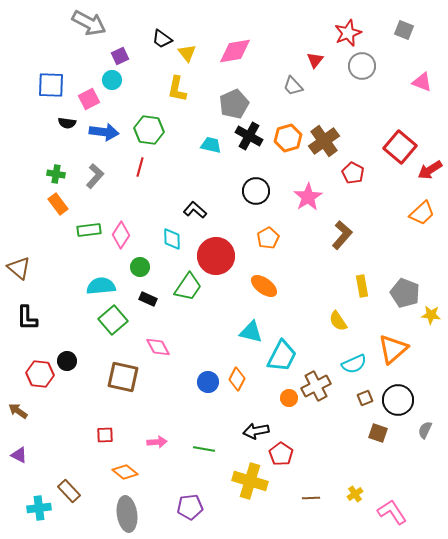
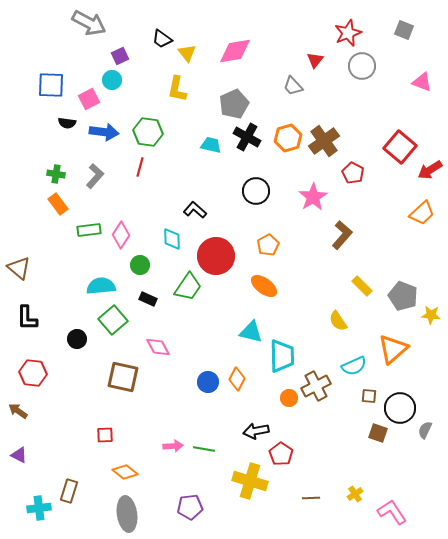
green hexagon at (149, 130): moved 1 px left, 2 px down
black cross at (249, 136): moved 2 px left, 1 px down
pink star at (308, 197): moved 5 px right
orange pentagon at (268, 238): moved 7 px down
green circle at (140, 267): moved 2 px up
yellow rectangle at (362, 286): rotated 35 degrees counterclockwise
gray pentagon at (405, 293): moved 2 px left, 3 px down
cyan trapezoid at (282, 356): rotated 28 degrees counterclockwise
black circle at (67, 361): moved 10 px right, 22 px up
cyan semicircle at (354, 364): moved 2 px down
red hexagon at (40, 374): moved 7 px left, 1 px up
brown square at (365, 398): moved 4 px right, 2 px up; rotated 28 degrees clockwise
black circle at (398, 400): moved 2 px right, 8 px down
pink arrow at (157, 442): moved 16 px right, 4 px down
brown rectangle at (69, 491): rotated 60 degrees clockwise
